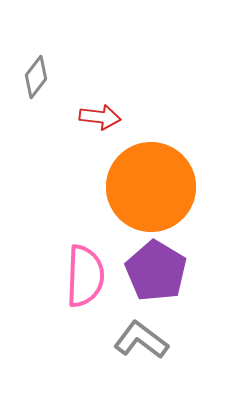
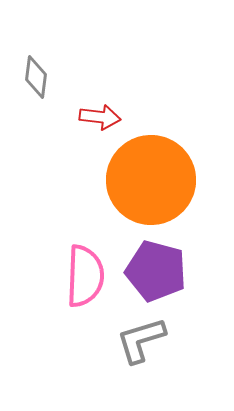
gray diamond: rotated 30 degrees counterclockwise
orange circle: moved 7 px up
purple pentagon: rotated 16 degrees counterclockwise
gray L-shape: rotated 54 degrees counterclockwise
